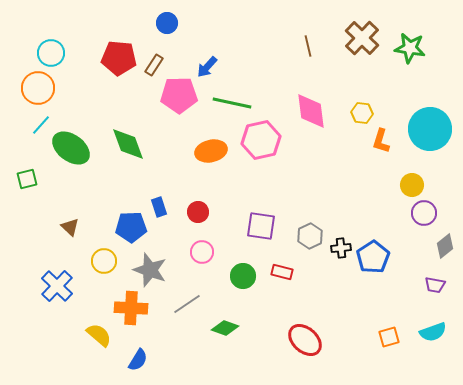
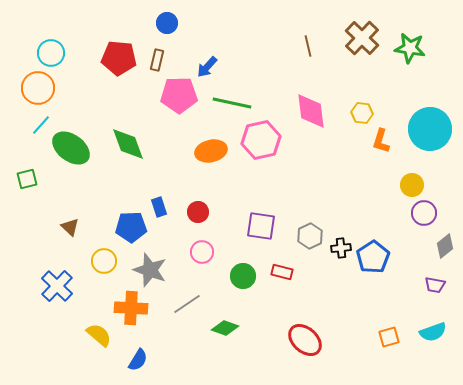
brown rectangle at (154, 65): moved 3 px right, 5 px up; rotated 20 degrees counterclockwise
